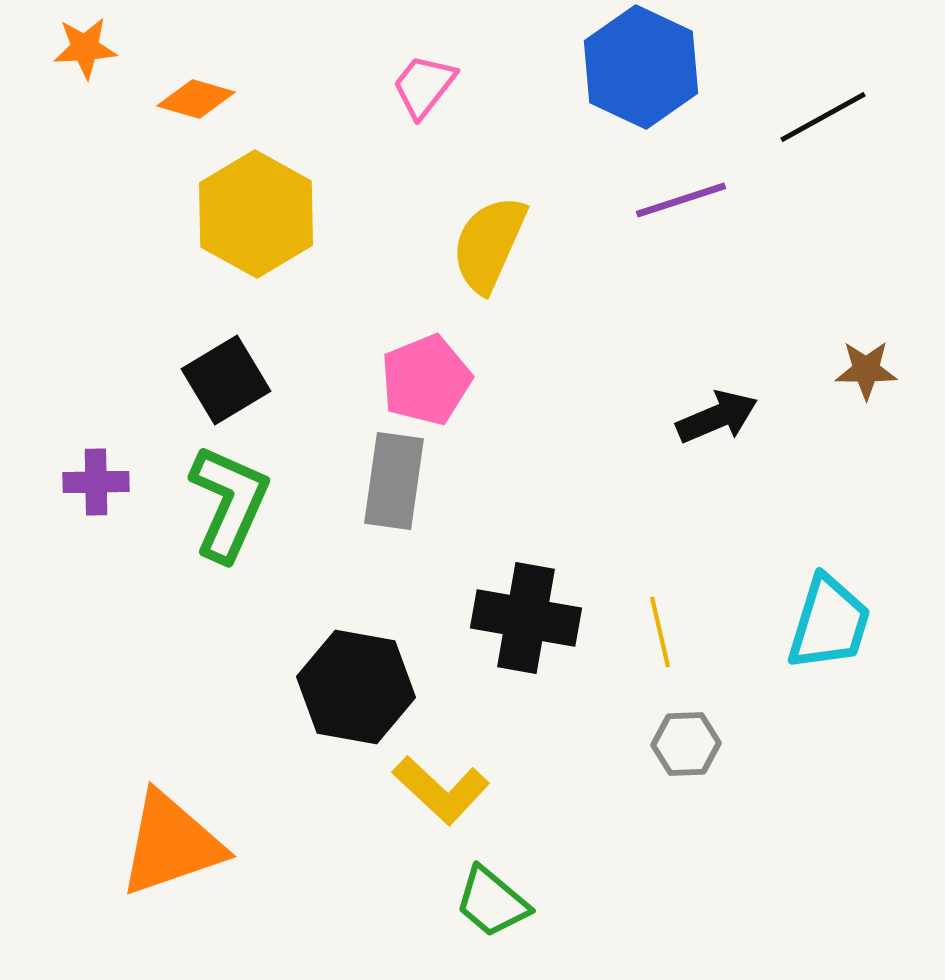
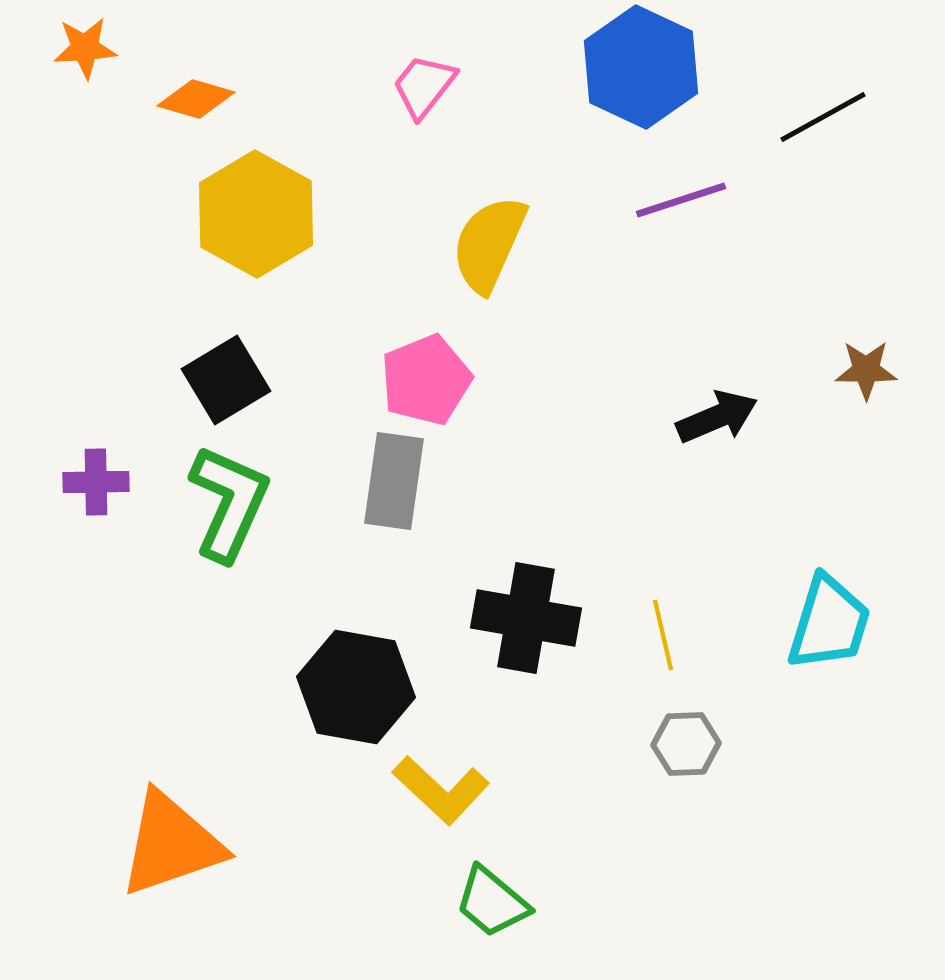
yellow line: moved 3 px right, 3 px down
